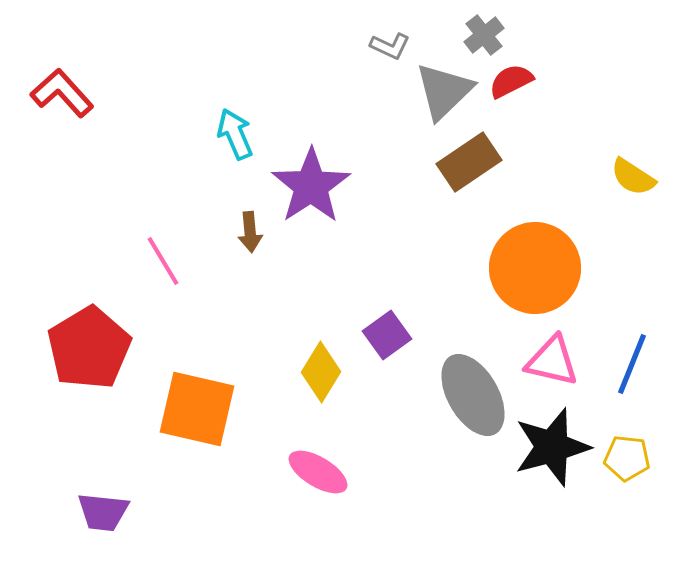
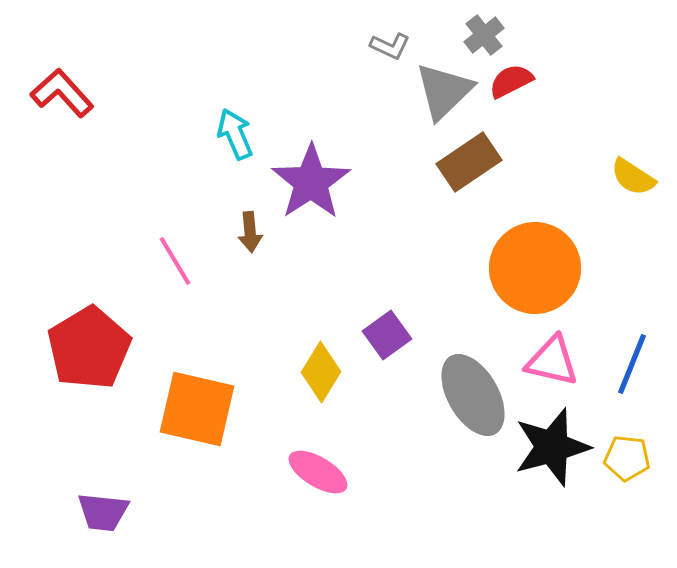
purple star: moved 4 px up
pink line: moved 12 px right
